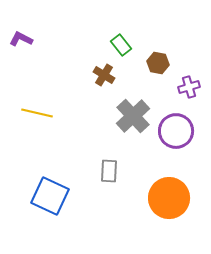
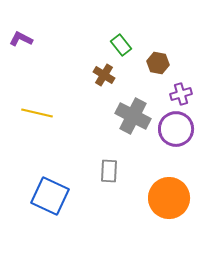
purple cross: moved 8 px left, 7 px down
gray cross: rotated 20 degrees counterclockwise
purple circle: moved 2 px up
